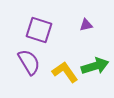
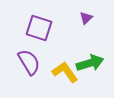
purple triangle: moved 7 px up; rotated 32 degrees counterclockwise
purple square: moved 2 px up
green arrow: moved 5 px left, 3 px up
